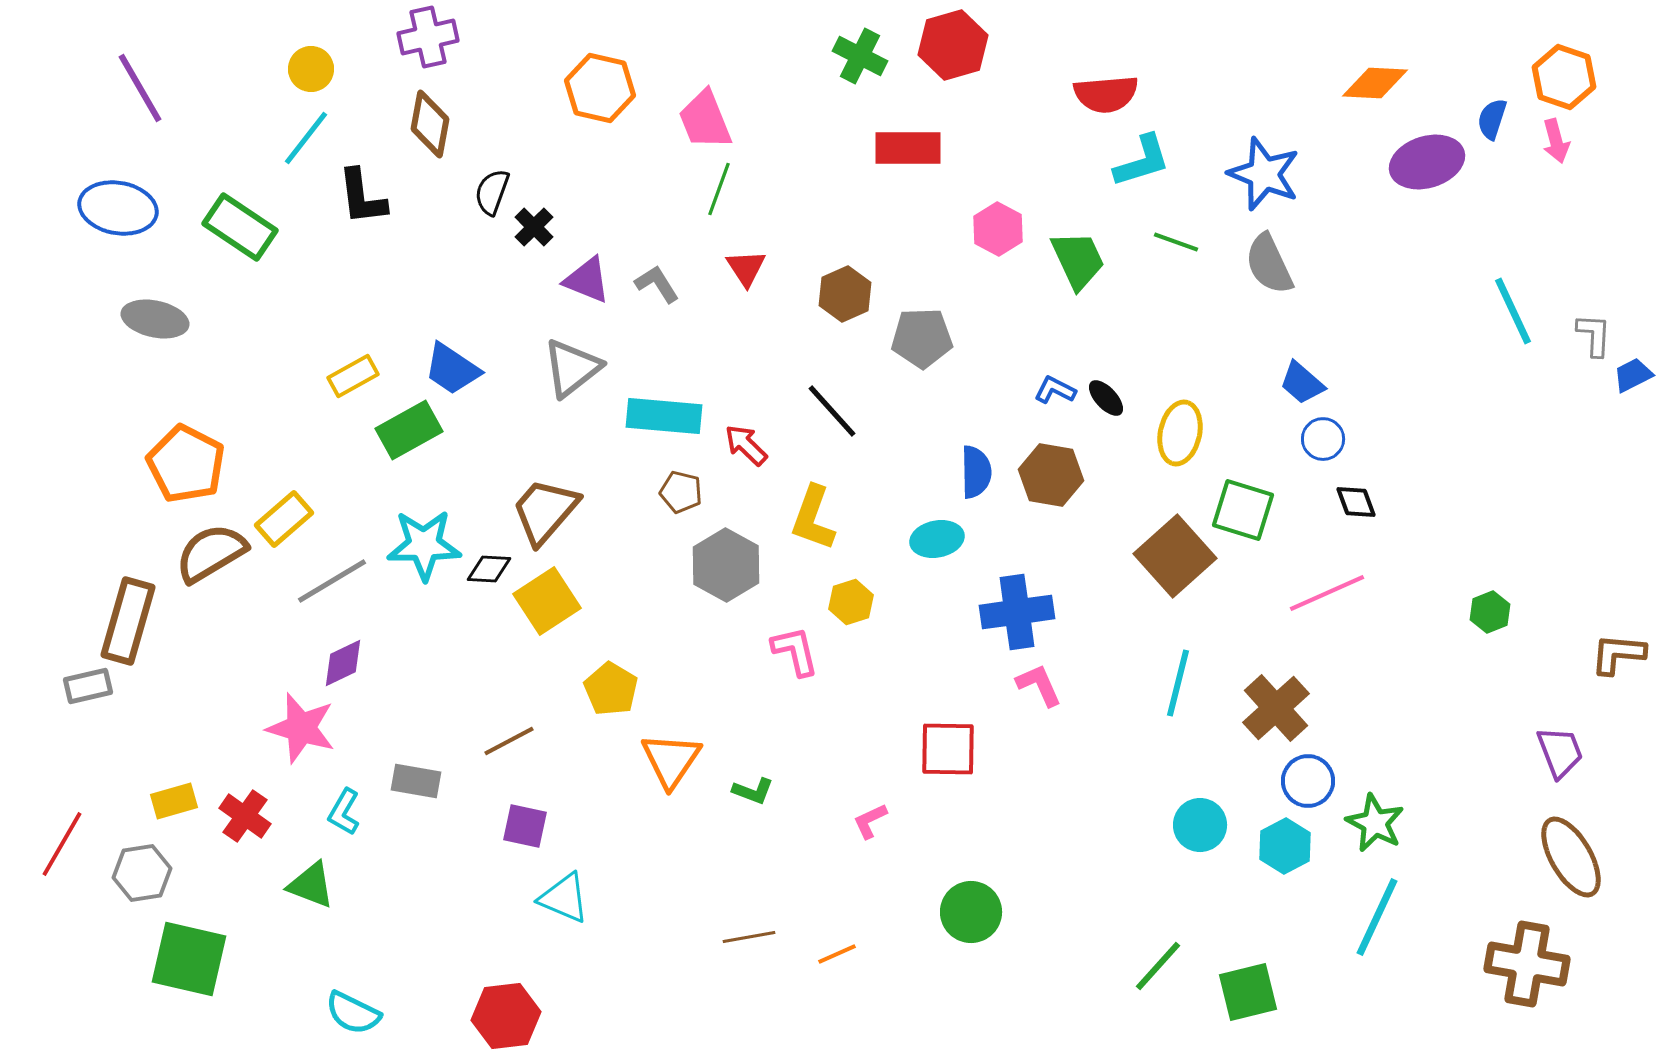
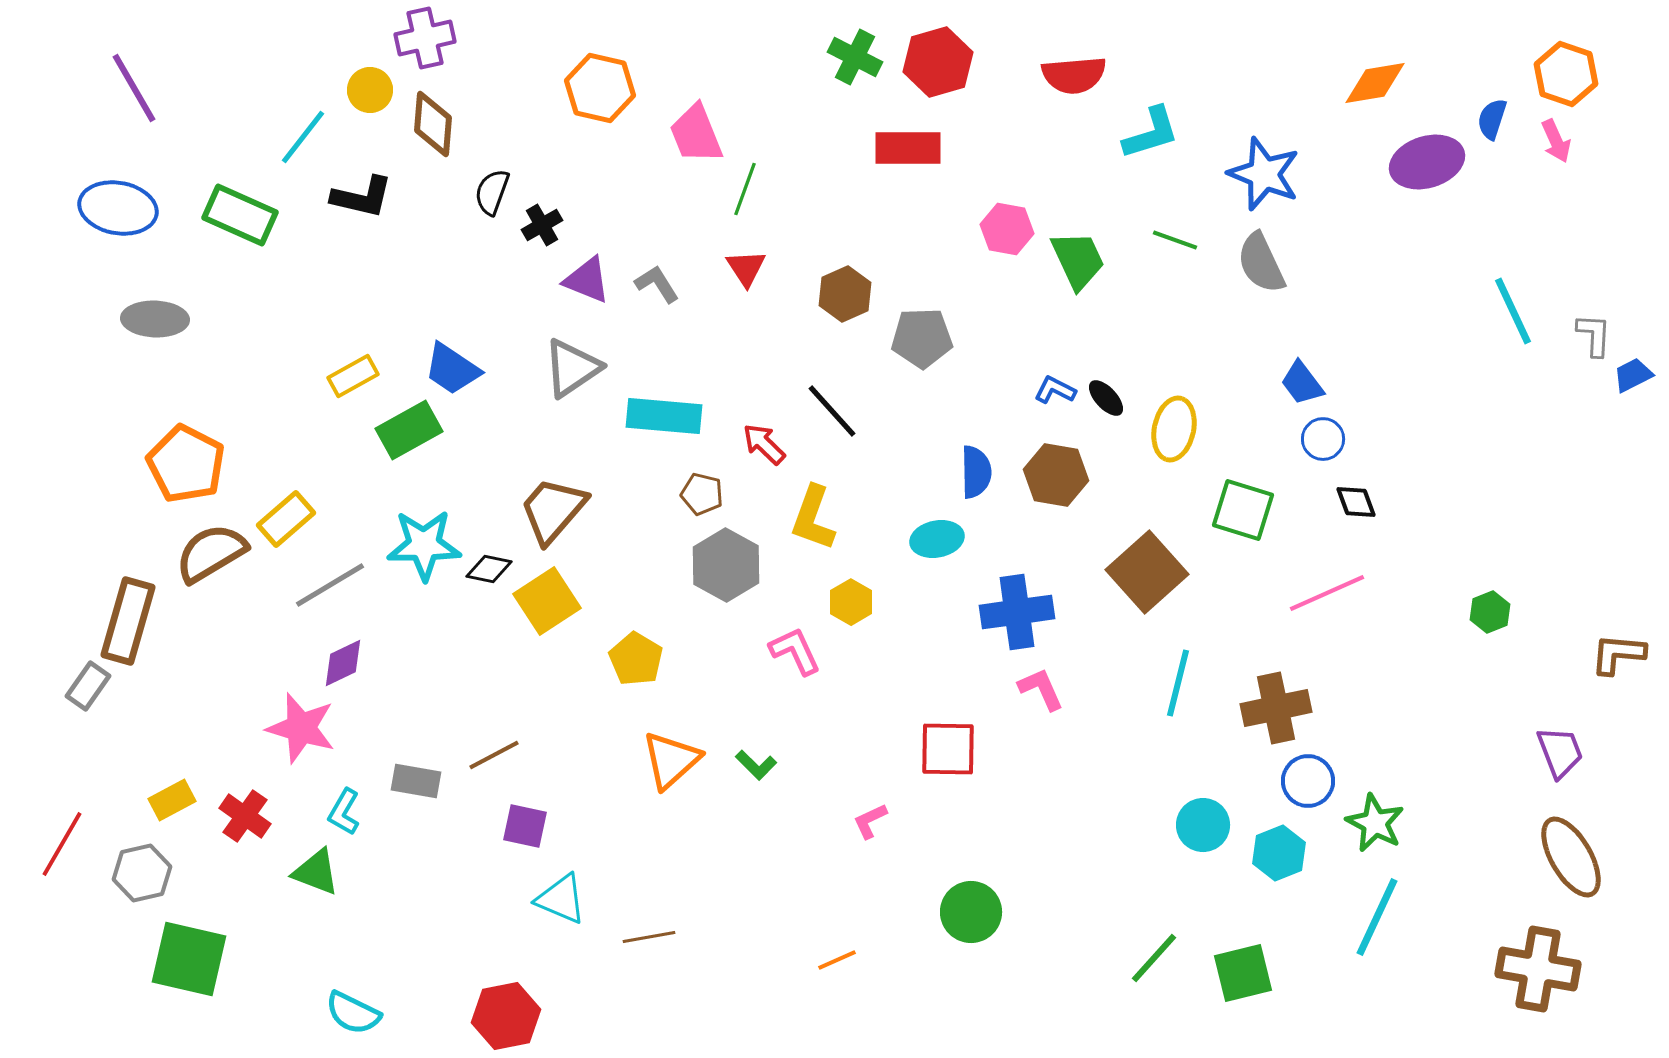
purple cross at (428, 37): moved 3 px left, 1 px down
red hexagon at (953, 45): moved 15 px left, 17 px down
green cross at (860, 56): moved 5 px left, 1 px down
yellow circle at (311, 69): moved 59 px right, 21 px down
orange hexagon at (1564, 77): moved 2 px right, 3 px up
orange diamond at (1375, 83): rotated 12 degrees counterclockwise
purple line at (140, 88): moved 6 px left
red semicircle at (1106, 94): moved 32 px left, 19 px up
pink trapezoid at (705, 120): moved 9 px left, 14 px down
brown diamond at (430, 124): moved 3 px right; rotated 6 degrees counterclockwise
cyan line at (306, 138): moved 3 px left, 1 px up
pink arrow at (1556, 141): rotated 9 degrees counterclockwise
cyan L-shape at (1142, 161): moved 9 px right, 28 px up
green line at (719, 189): moved 26 px right
black L-shape at (362, 197): rotated 70 degrees counterclockwise
green rectangle at (240, 227): moved 12 px up; rotated 10 degrees counterclockwise
black cross at (534, 227): moved 8 px right, 2 px up; rotated 15 degrees clockwise
pink hexagon at (998, 229): moved 9 px right; rotated 18 degrees counterclockwise
green line at (1176, 242): moved 1 px left, 2 px up
gray semicircle at (1269, 264): moved 8 px left, 1 px up
gray ellipse at (155, 319): rotated 10 degrees counterclockwise
gray triangle at (572, 368): rotated 4 degrees clockwise
blue trapezoid at (1302, 383): rotated 12 degrees clockwise
yellow ellipse at (1180, 433): moved 6 px left, 4 px up
red arrow at (746, 445): moved 18 px right, 1 px up
brown hexagon at (1051, 475): moved 5 px right
brown pentagon at (681, 492): moved 21 px right, 2 px down
brown trapezoid at (545, 511): moved 8 px right, 1 px up
yellow rectangle at (284, 519): moved 2 px right
brown square at (1175, 556): moved 28 px left, 16 px down
black diamond at (489, 569): rotated 9 degrees clockwise
gray line at (332, 581): moved 2 px left, 4 px down
yellow hexagon at (851, 602): rotated 12 degrees counterclockwise
pink L-shape at (795, 651): rotated 12 degrees counterclockwise
pink L-shape at (1039, 685): moved 2 px right, 4 px down
gray rectangle at (88, 686): rotated 42 degrees counterclockwise
yellow pentagon at (611, 689): moved 25 px right, 30 px up
brown cross at (1276, 708): rotated 30 degrees clockwise
brown line at (509, 741): moved 15 px left, 14 px down
orange triangle at (671, 760): rotated 14 degrees clockwise
green L-shape at (753, 791): moved 3 px right, 26 px up; rotated 24 degrees clockwise
yellow rectangle at (174, 801): moved 2 px left, 1 px up; rotated 12 degrees counterclockwise
cyan circle at (1200, 825): moved 3 px right
cyan hexagon at (1285, 846): moved 6 px left, 7 px down; rotated 6 degrees clockwise
gray hexagon at (142, 873): rotated 4 degrees counterclockwise
green triangle at (311, 885): moved 5 px right, 13 px up
cyan triangle at (564, 898): moved 3 px left, 1 px down
brown line at (749, 937): moved 100 px left
orange line at (837, 954): moved 6 px down
brown cross at (1527, 964): moved 11 px right, 5 px down
green line at (1158, 966): moved 4 px left, 8 px up
green square at (1248, 992): moved 5 px left, 19 px up
red hexagon at (506, 1016): rotated 4 degrees counterclockwise
